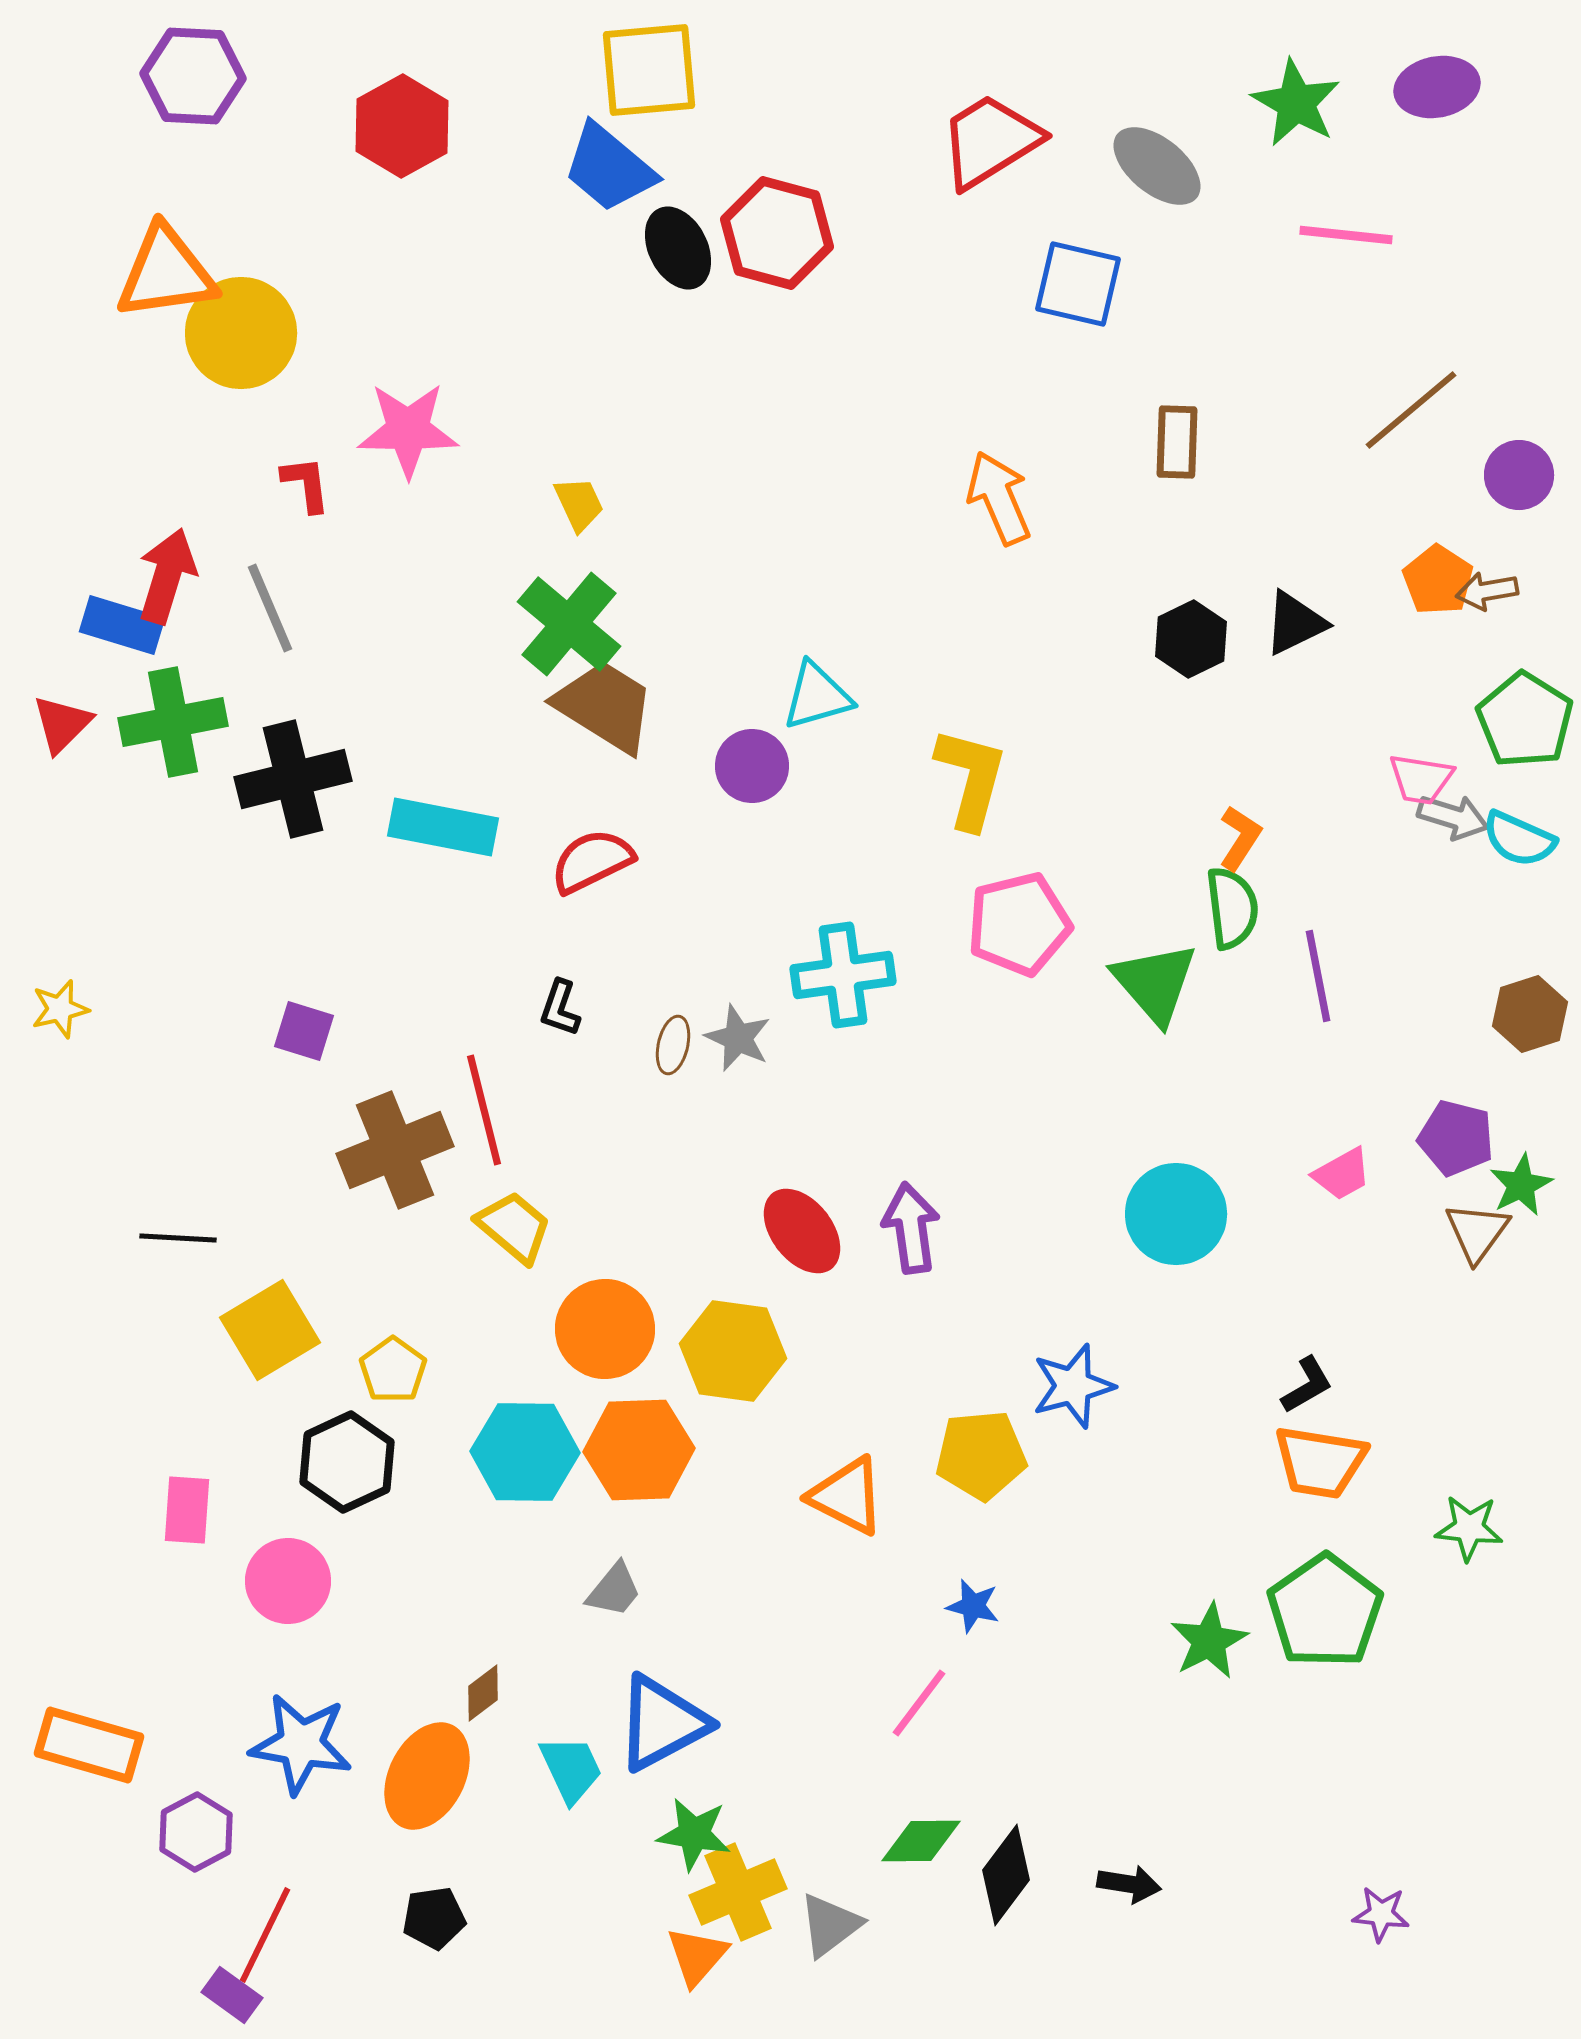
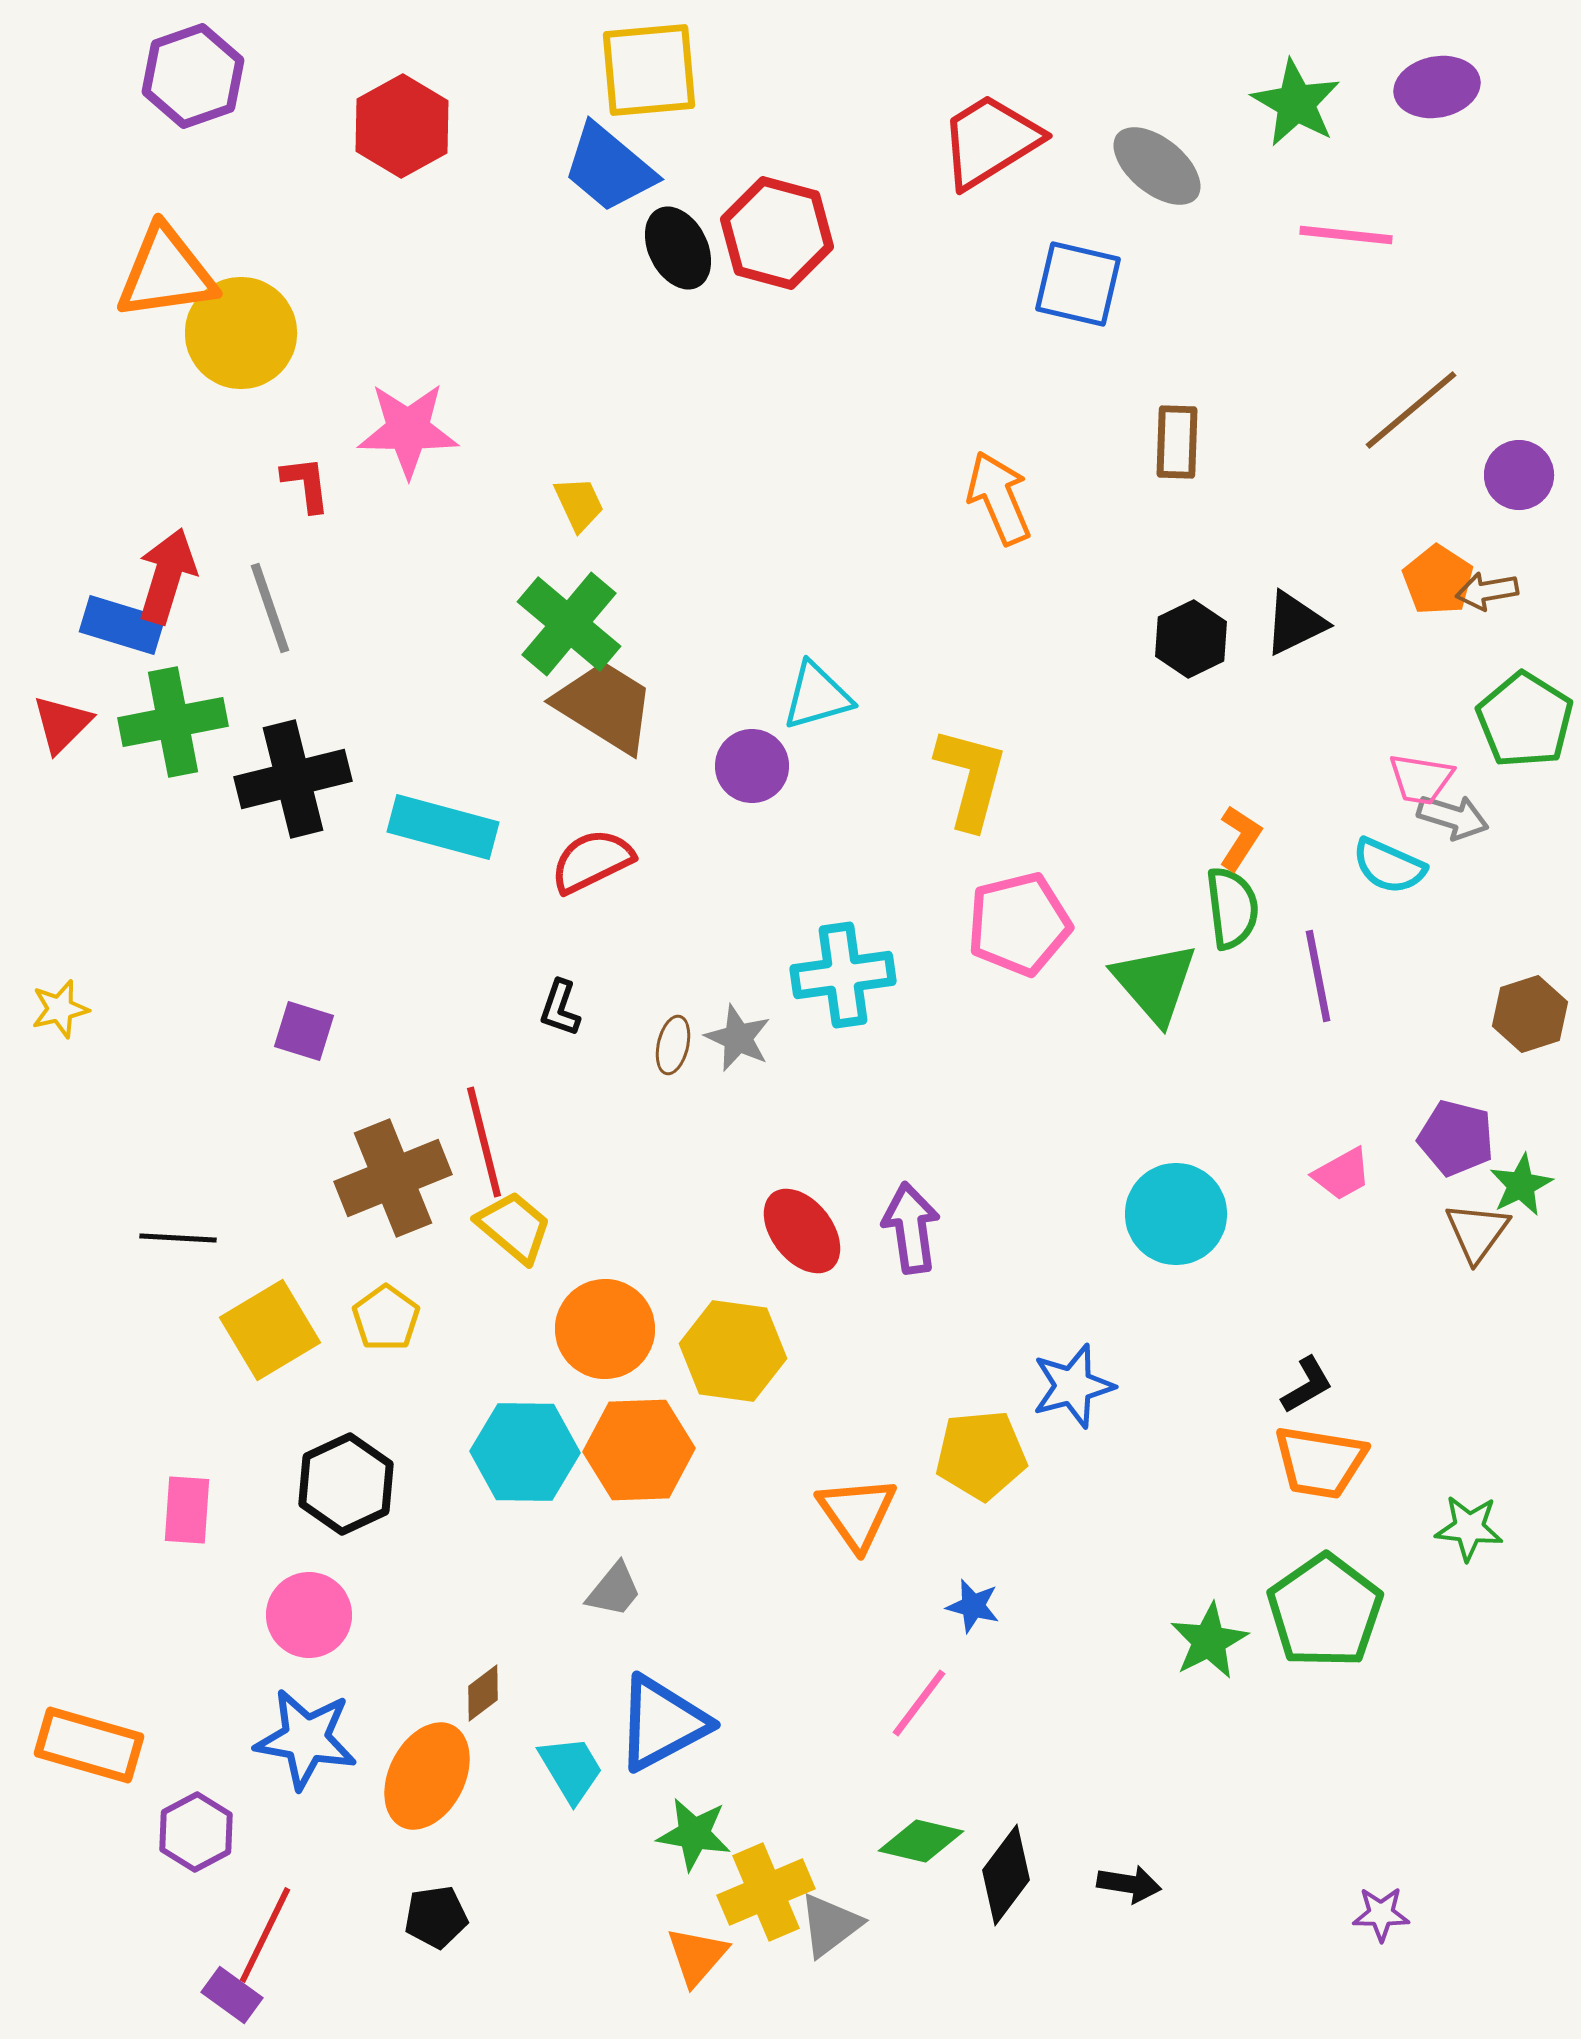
purple hexagon at (193, 76): rotated 22 degrees counterclockwise
gray line at (270, 608): rotated 4 degrees clockwise
cyan rectangle at (443, 827): rotated 4 degrees clockwise
cyan semicircle at (1519, 839): moved 130 px left, 27 px down
red line at (484, 1110): moved 32 px down
brown cross at (395, 1150): moved 2 px left, 28 px down
yellow pentagon at (393, 1370): moved 7 px left, 52 px up
black hexagon at (347, 1462): moved 1 px left, 22 px down
orange triangle at (847, 1496): moved 10 px right, 17 px down; rotated 28 degrees clockwise
pink circle at (288, 1581): moved 21 px right, 34 px down
blue star at (301, 1744): moved 5 px right, 5 px up
cyan trapezoid at (571, 1769): rotated 6 degrees counterclockwise
green diamond at (921, 1841): rotated 14 degrees clockwise
yellow cross at (738, 1892): moved 28 px right
purple star at (1381, 1914): rotated 6 degrees counterclockwise
black pentagon at (434, 1918): moved 2 px right, 1 px up
